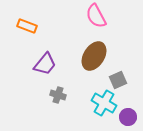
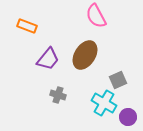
brown ellipse: moved 9 px left, 1 px up
purple trapezoid: moved 3 px right, 5 px up
